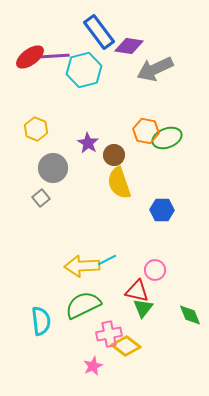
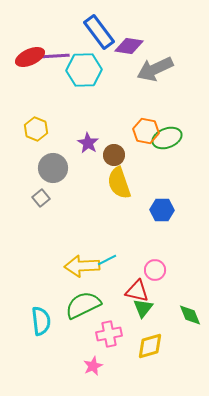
red ellipse: rotated 12 degrees clockwise
cyan hexagon: rotated 12 degrees clockwise
yellow diamond: moved 24 px right; rotated 52 degrees counterclockwise
